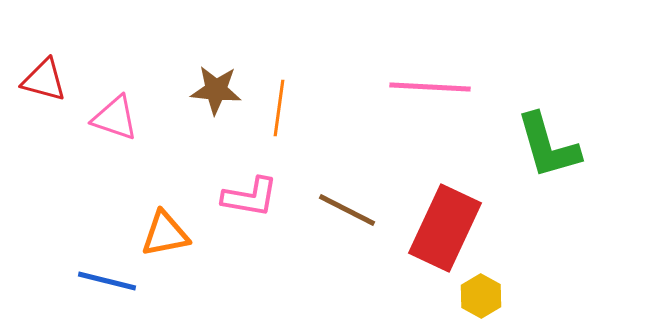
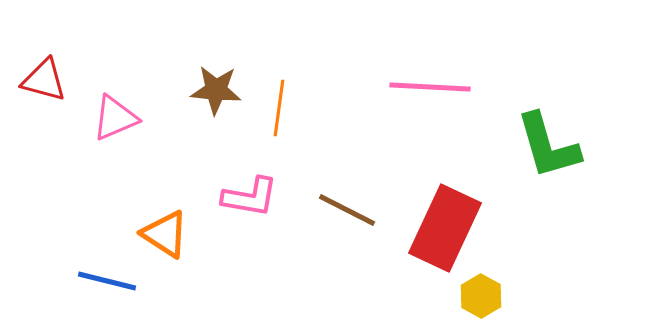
pink triangle: rotated 42 degrees counterclockwise
orange triangle: rotated 44 degrees clockwise
